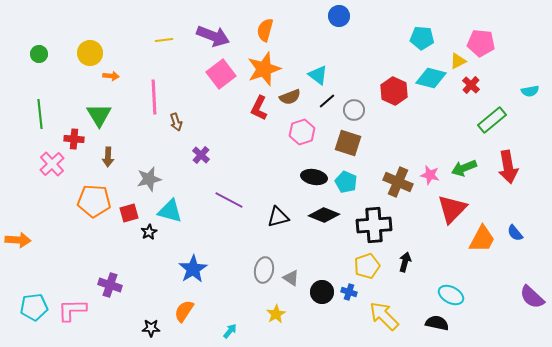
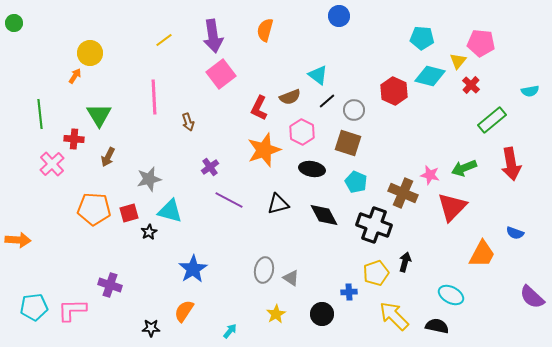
purple arrow at (213, 36): rotated 60 degrees clockwise
yellow line at (164, 40): rotated 30 degrees counterclockwise
green circle at (39, 54): moved 25 px left, 31 px up
yellow triangle at (458, 61): rotated 24 degrees counterclockwise
orange star at (264, 69): moved 81 px down
orange arrow at (111, 76): moved 36 px left; rotated 63 degrees counterclockwise
cyan diamond at (431, 78): moved 1 px left, 2 px up
brown arrow at (176, 122): moved 12 px right
pink hexagon at (302, 132): rotated 15 degrees counterclockwise
purple cross at (201, 155): moved 9 px right, 12 px down; rotated 12 degrees clockwise
brown arrow at (108, 157): rotated 24 degrees clockwise
red arrow at (508, 167): moved 3 px right, 3 px up
black ellipse at (314, 177): moved 2 px left, 8 px up
cyan pentagon at (346, 182): moved 10 px right
brown cross at (398, 182): moved 5 px right, 11 px down
orange pentagon at (94, 201): moved 8 px down
red triangle at (452, 209): moved 2 px up
black diamond at (324, 215): rotated 40 degrees clockwise
black triangle at (278, 217): moved 13 px up
black cross at (374, 225): rotated 24 degrees clockwise
blue semicircle at (515, 233): rotated 30 degrees counterclockwise
orange trapezoid at (482, 239): moved 15 px down
yellow pentagon at (367, 266): moved 9 px right, 7 px down
black circle at (322, 292): moved 22 px down
blue cross at (349, 292): rotated 21 degrees counterclockwise
yellow arrow at (384, 316): moved 10 px right
black semicircle at (437, 323): moved 3 px down
